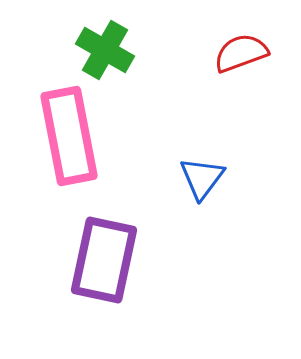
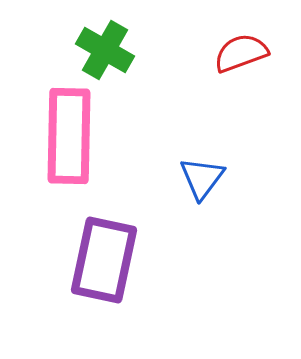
pink rectangle: rotated 12 degrees clockwise
